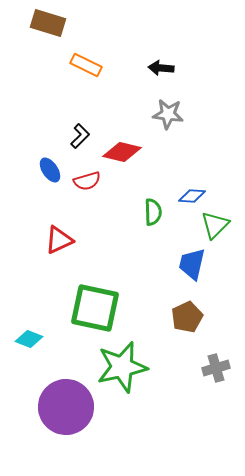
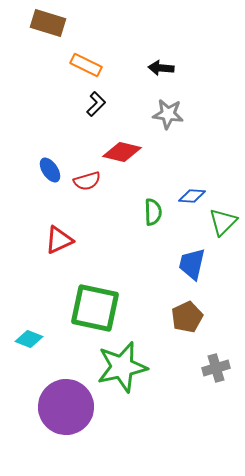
black L-shape: moved 16 px right, 32 px up
green triangle: moved 8 px right, 3 px up
